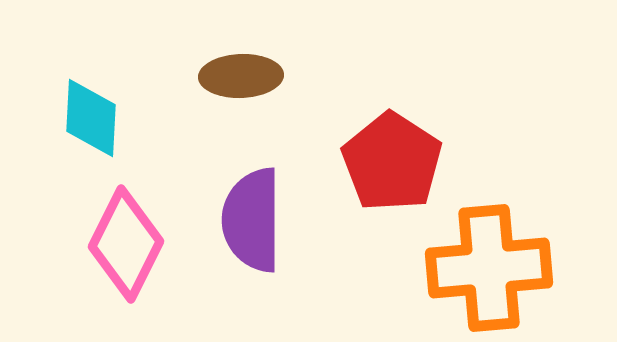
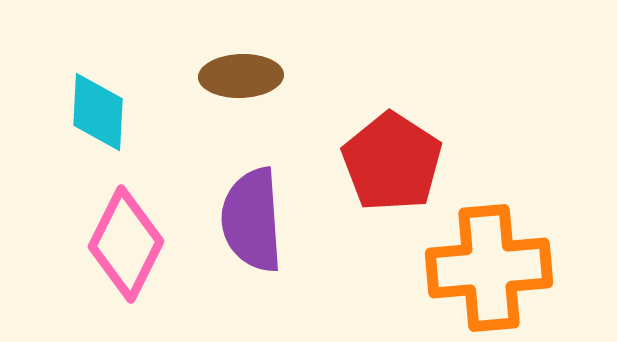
cyan diamond: moved 7 px right, 6 px up
purple semicircle: rotated 4 degrees counterclockwise
